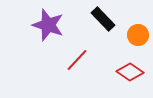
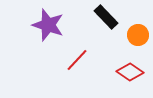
black rectangle: moved 3 px right, 2 px up
